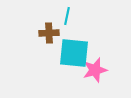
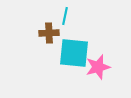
cyan line: moved 2 px left
pink star: moved 3 px right, 3 px up
